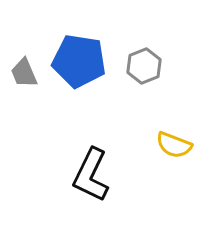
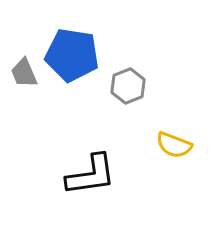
blue pentagon: moved 7 px left, 6 px up
gray hexagon: moved 16 px left, 20 px down
black L-shape: rotated 124 degrees counterclockwise
